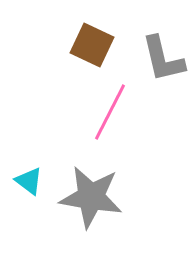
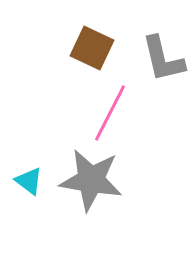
brown square: moved 3 px down
pink line: moved 1 px down
gray star: moved 17 px up
